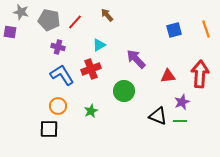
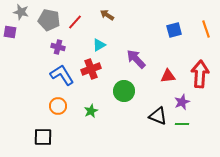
brown arrow: rotated 16 degrees counterclockwise
green line: moved 2 px right, 3 px down
black square: moved 6 px left, 8 px down
